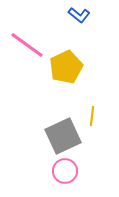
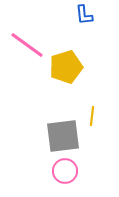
blue L-shape: moved 5 px right; rotated 45 degrees clockwise
yellow pentagon: rotated 8 degrees clockwise
gray square: rotated 18 degrees clockwise
